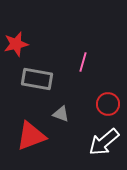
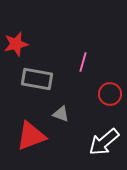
red circle: moved 2 px right, 10 px up
